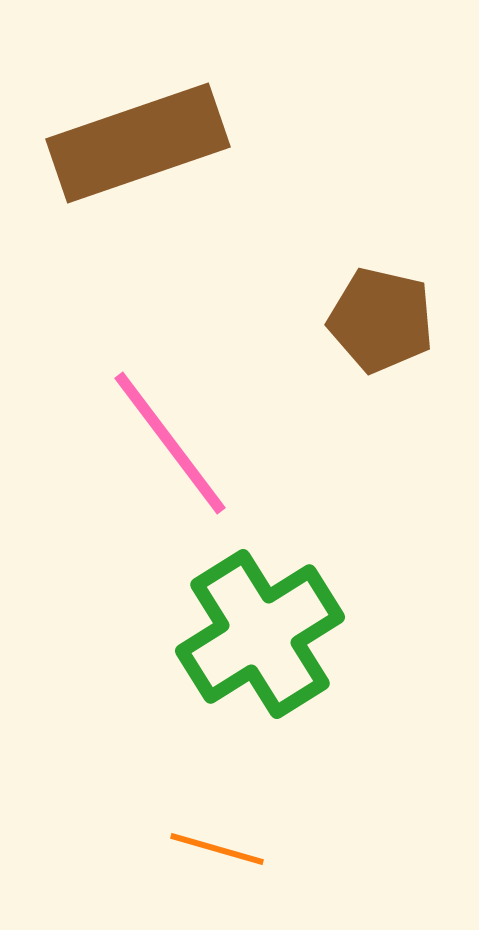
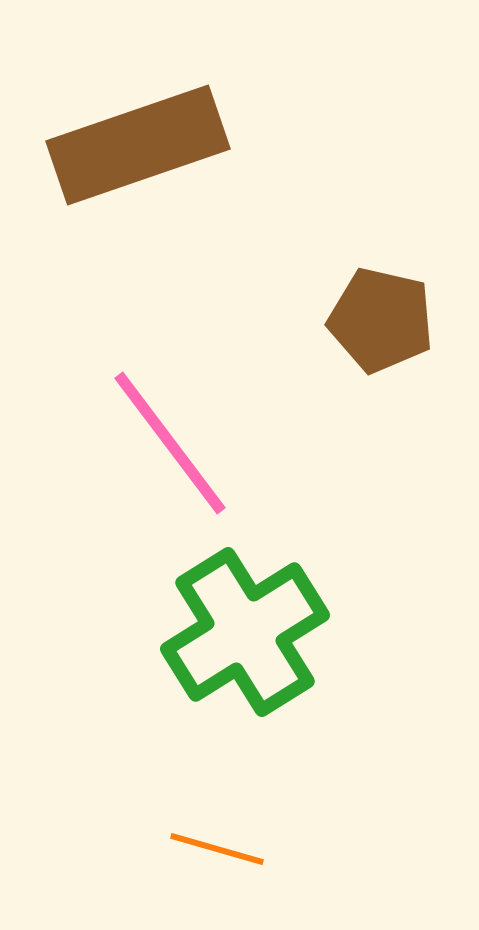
brown rectangle: moved 2 px down
green cross: moved 15 px left, 2 px up
